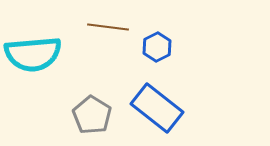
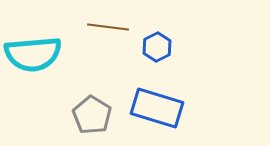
blue rectangle: rotated 21 degrees counterclockwise
